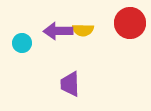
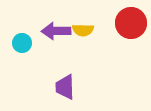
red circle: moved 1 px right
purple arrow: moved 2 px left
purple trapezoid: moved 5 px left, 3 px down
